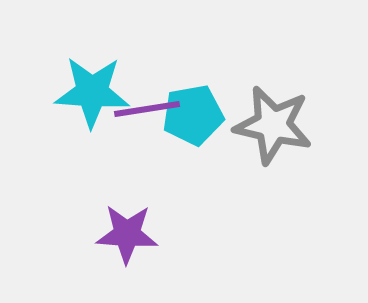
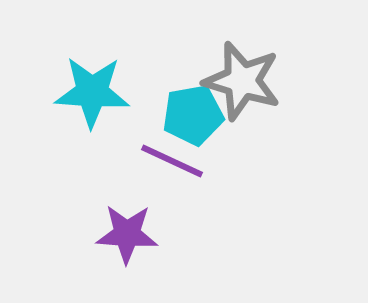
purple line: moved 25 px right, 52 px down; rotated 34 degrees clockwise
gray star: moved 31 px left, 44 px up; rotated 4 degrees clockwise
